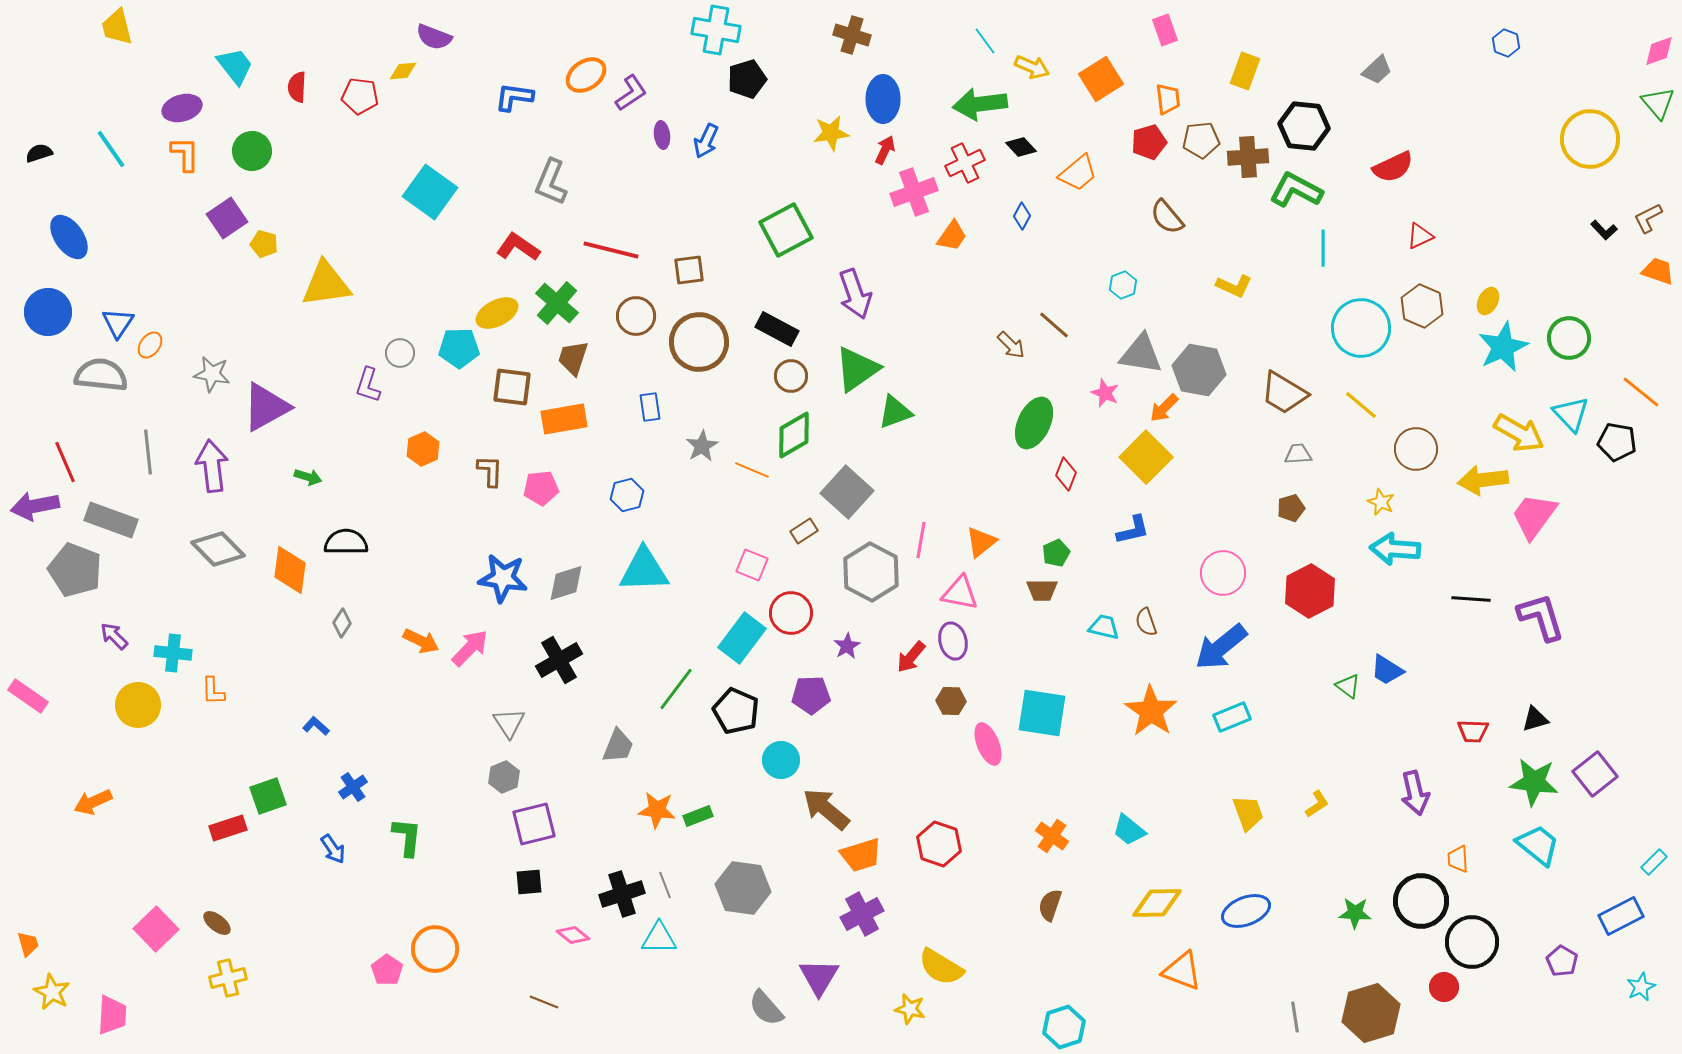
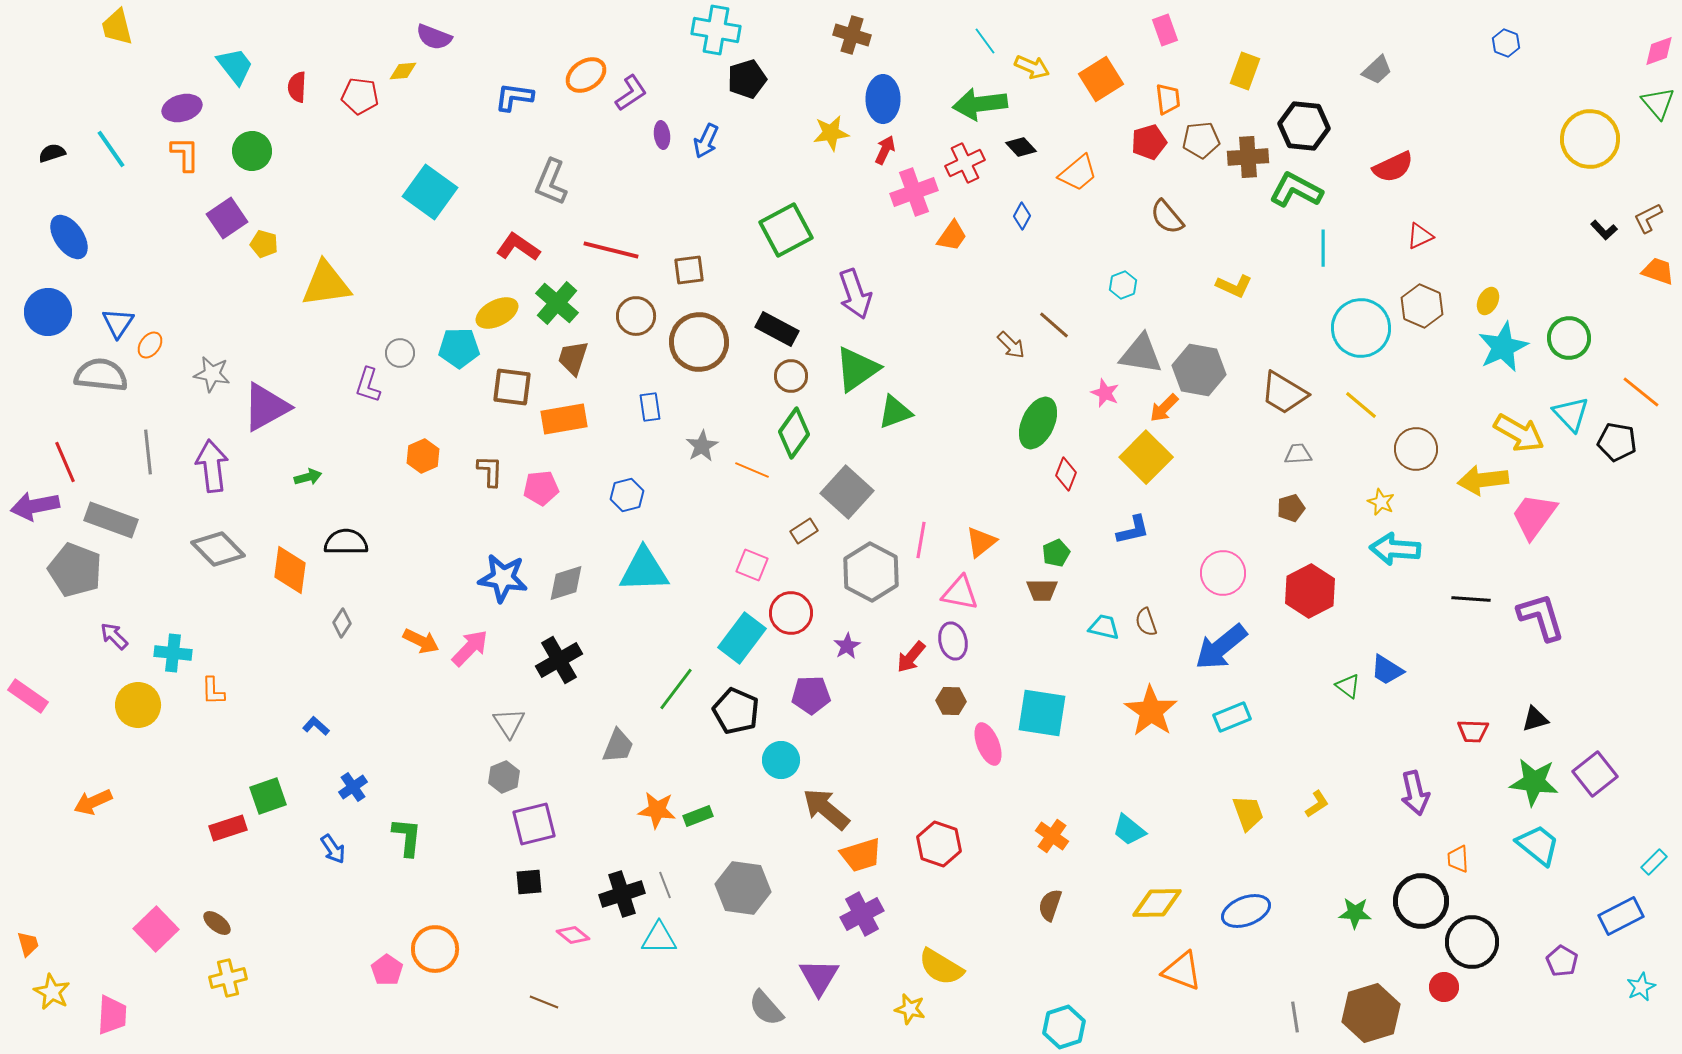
black semicircle at (39, 153): moved 13 px right
green ellipse at (1034, 423): moved 4 px right
green diamond at (794, 435): moved 2 px up; rotated 24 degrees counterclockwise
orange hexagon at (423, 449): moved 7 px down
green arrow at (308, 477): rotated 32 degrees counterclockwise
